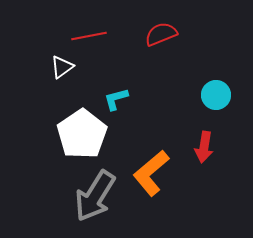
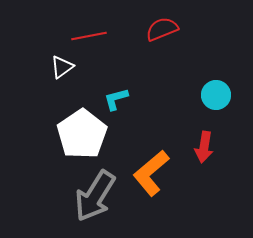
red semicircle: moved 1 px right, 5 px up
